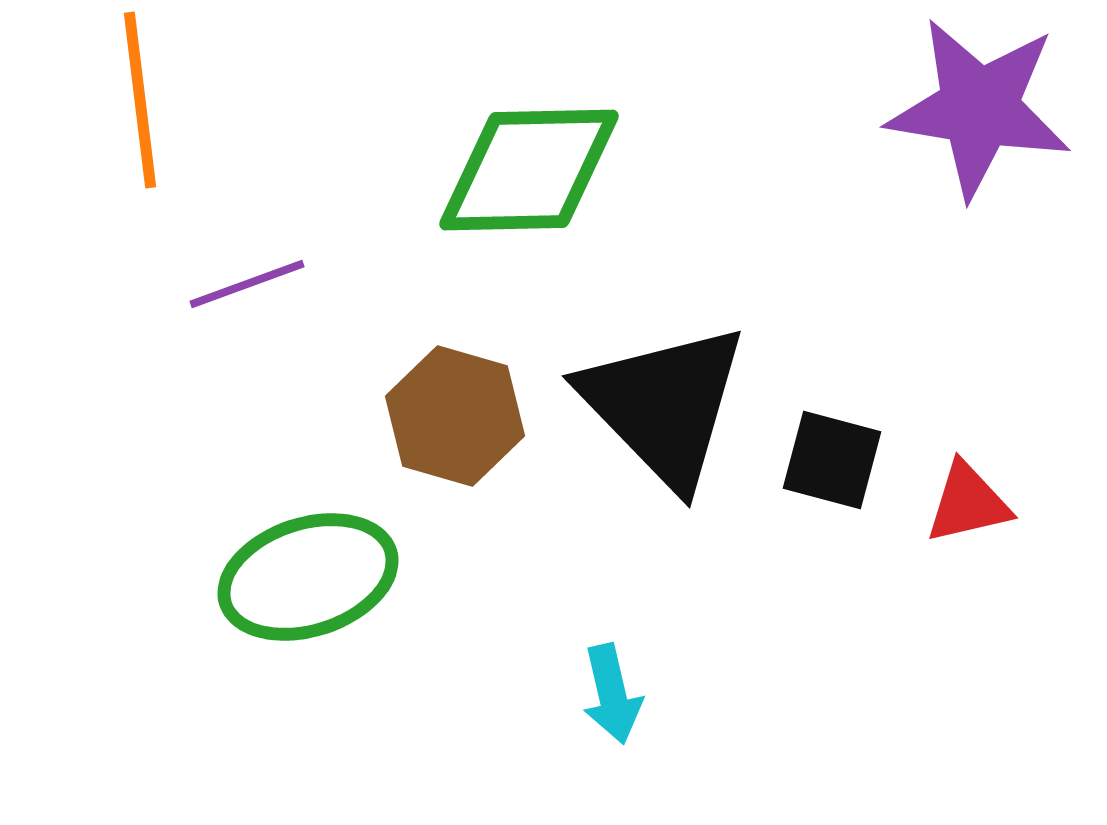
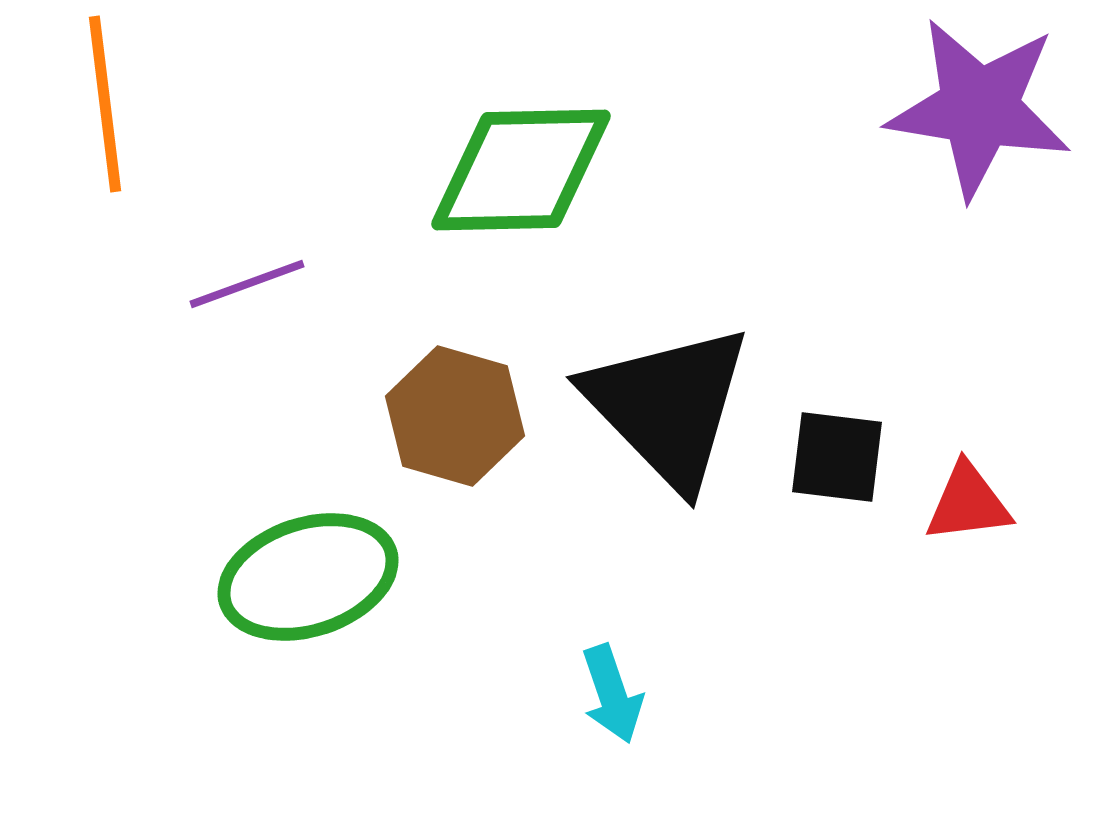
orange line: moved 35 px left, 4 px down
green diamond: moved 8 px left
black triangle: moved 4 px right, 1 px down
black square: moved 5 px right, 3 px up; rotated 8 degrees counterclockwise
red triangle: rotated 6 degrees clockwise
cyan arrow: rotated 6 degrees counterclockwise
